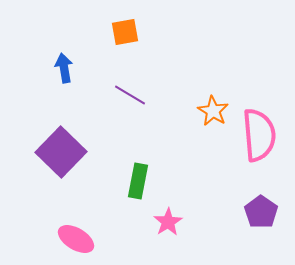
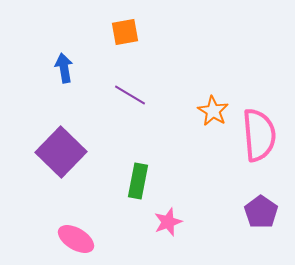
pink star: rotated 12 degrees clockwise
